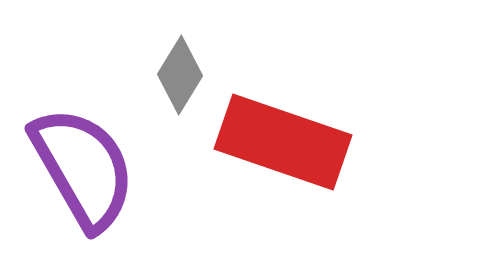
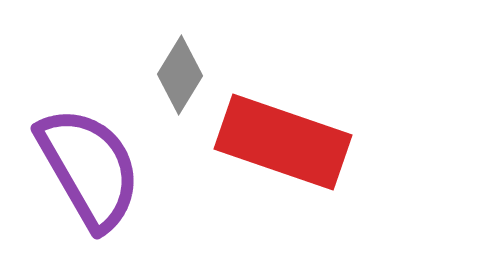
purple semicircle: moved 6 px right
